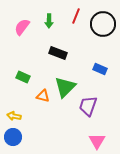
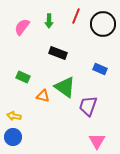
green triangle: rotated 40 degrees counterclockwise
